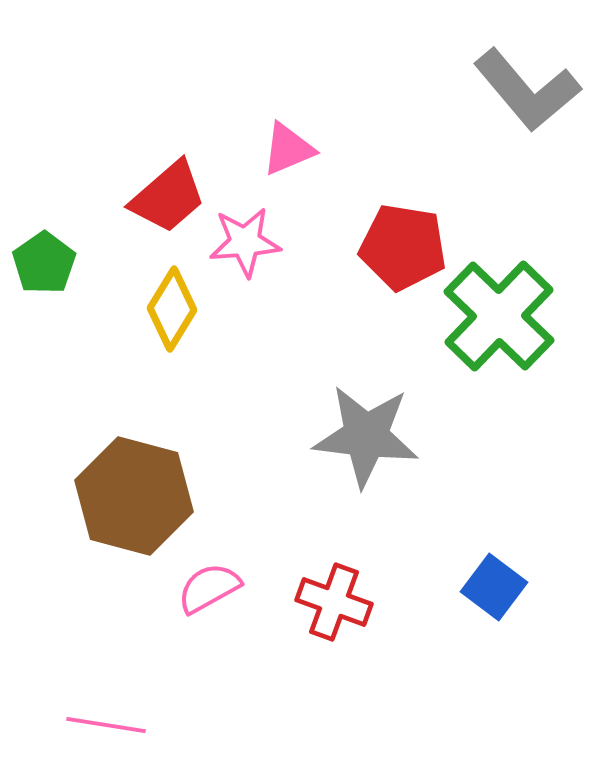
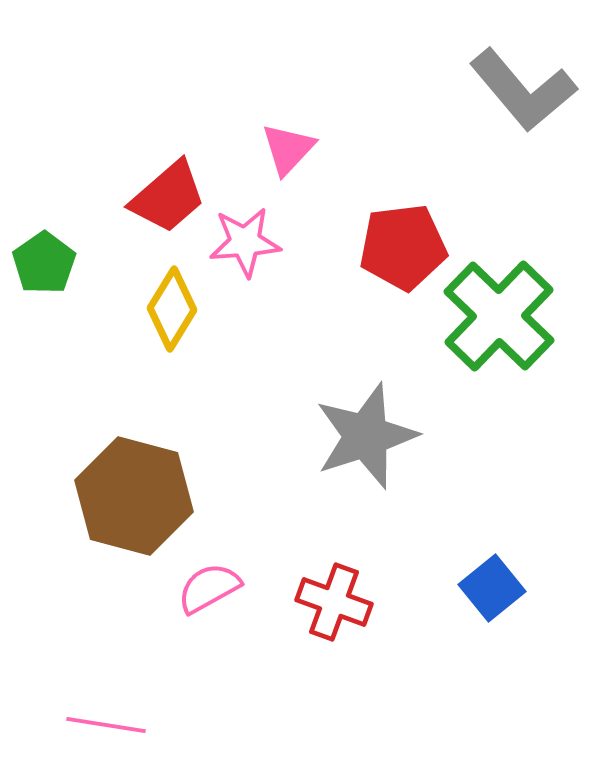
gray L-shape: moved 4 px left
pink triangle: rotated 24 degrees counterclockwise
red pentagon: rotated 16 degrees counterclockwise
gray star: rotated 25 degrees counterclockwise
blue square: moved 2 px left, 1 px down; rotated 14 degrees clockwise
